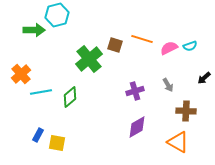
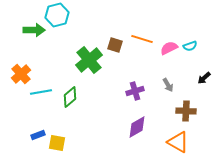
green cross: moved 1 px down
blue rectangle: rotated 40 degrees clockwise
